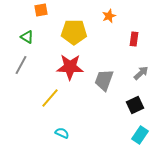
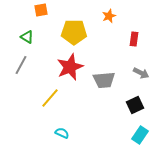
red star: rotated 24 degrees counterclockwise
gray arrow: rotated 70 degrees clockwise
gray trapezoid: rotated 115 degrees counterclockwise
